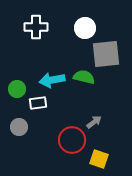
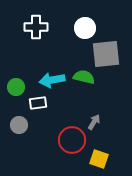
green circle: moved 1 px left, 2 px up
gray arrow: rotated 21 degrees counterclockwise
gray circle: moved 2 px up
